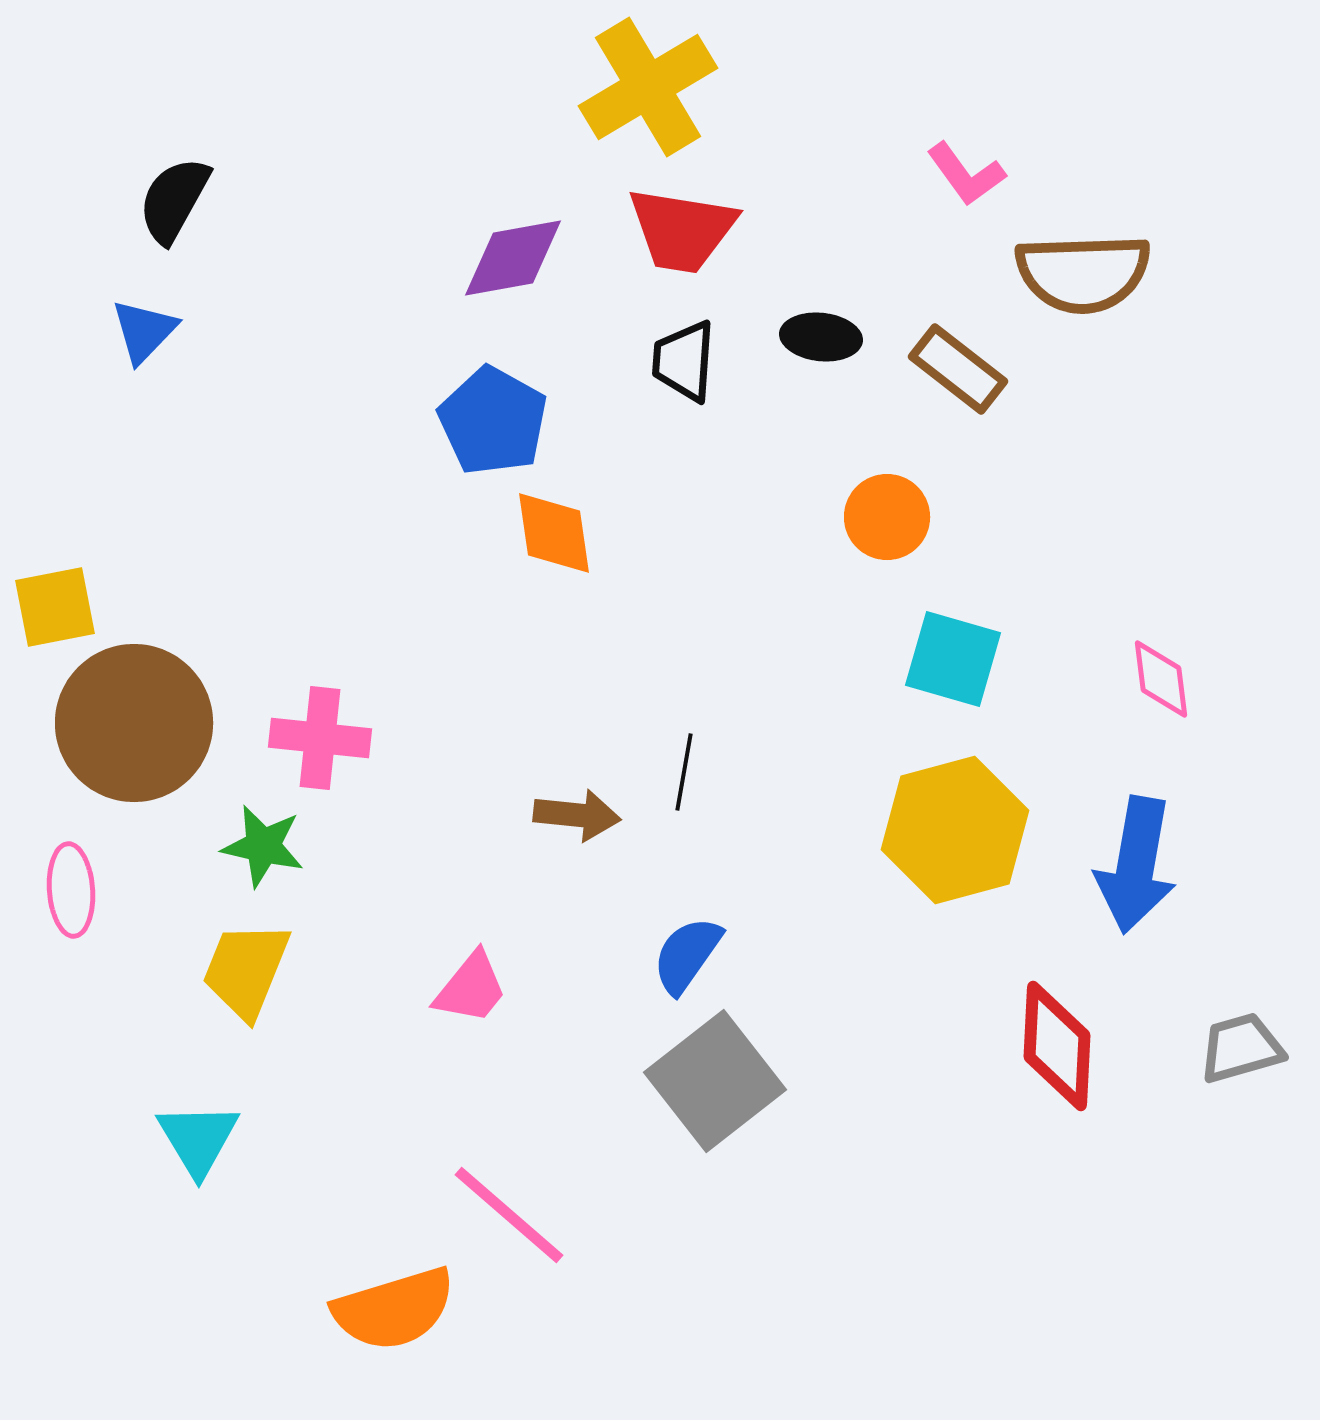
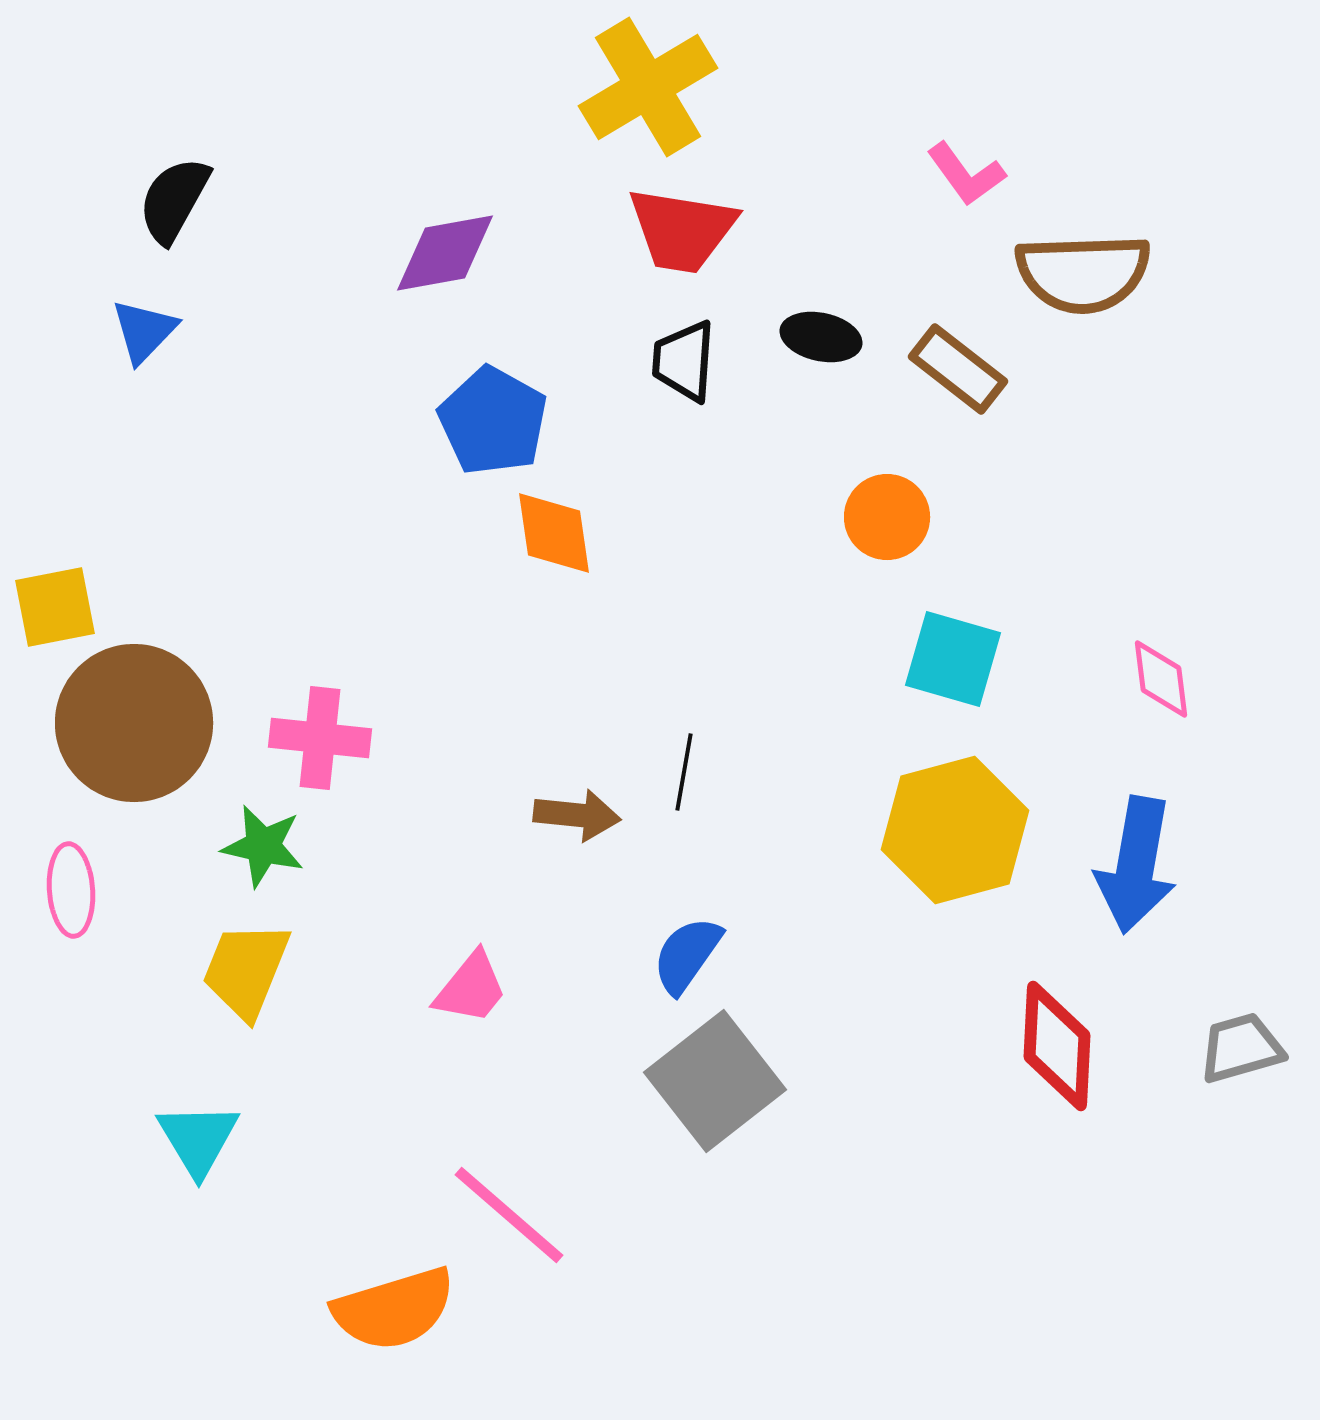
purple diamond: moved 68 px left, 5 px up
black ellipse: rotated 6 degrees clockwise
